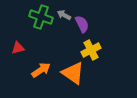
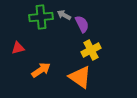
green cross: rotated 25 degrees counterclockwise
orange triangle: moved 7 px right, 4 px down
